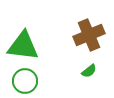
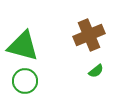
green triangle: rotated 8 degrees clockwise
green semicircle: moved 7 px right
